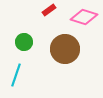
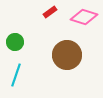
red rectangle: moved 1 px right, 2 px down
green circle: moved 9 px left
brown circle: moved 2 px right, 6 px down
